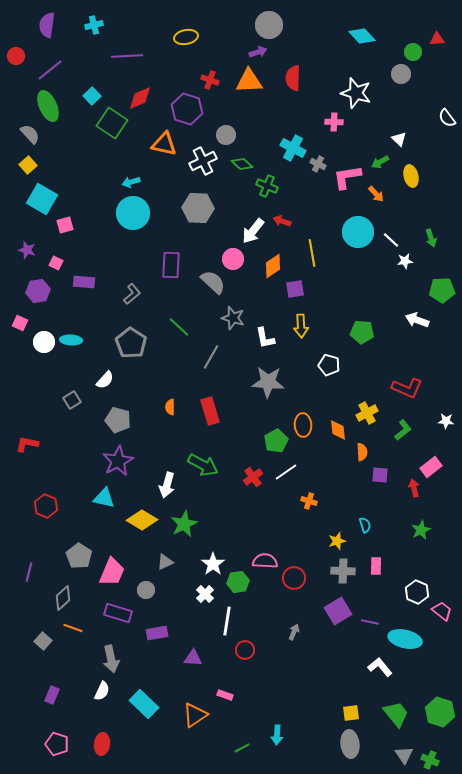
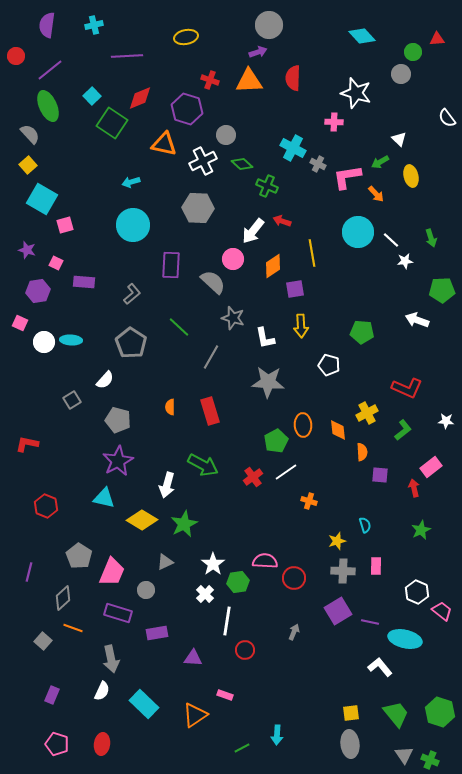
cyan circle at (133, 213): moved 12 px down
